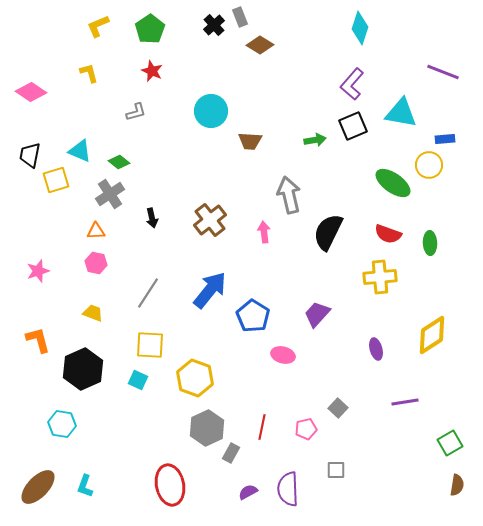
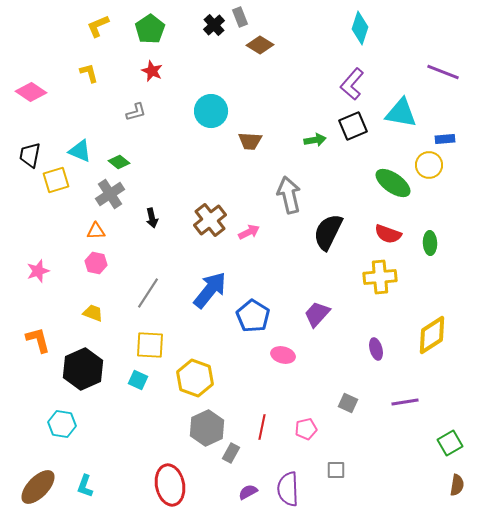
pink arrow at (264, 232): moved 15 px left; rotated 70 degrees clockwise
gray square at (338, 408): moved 10 px right, 5 px up; rotated 18 degrees counterclockwise
